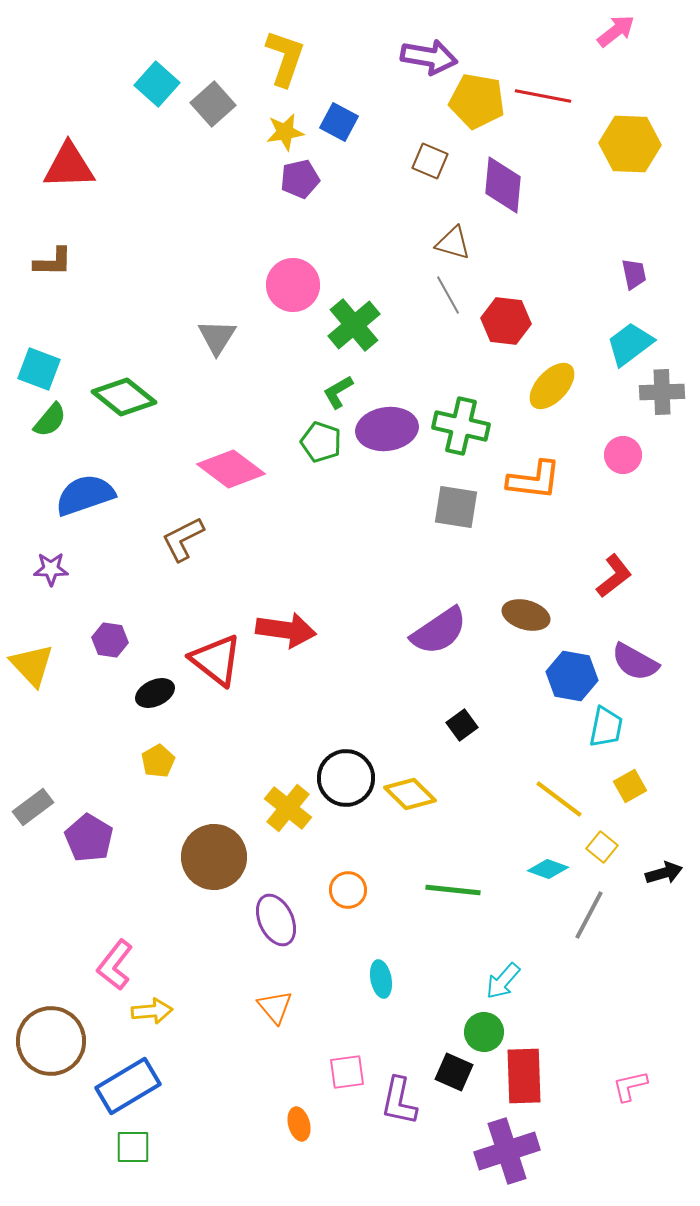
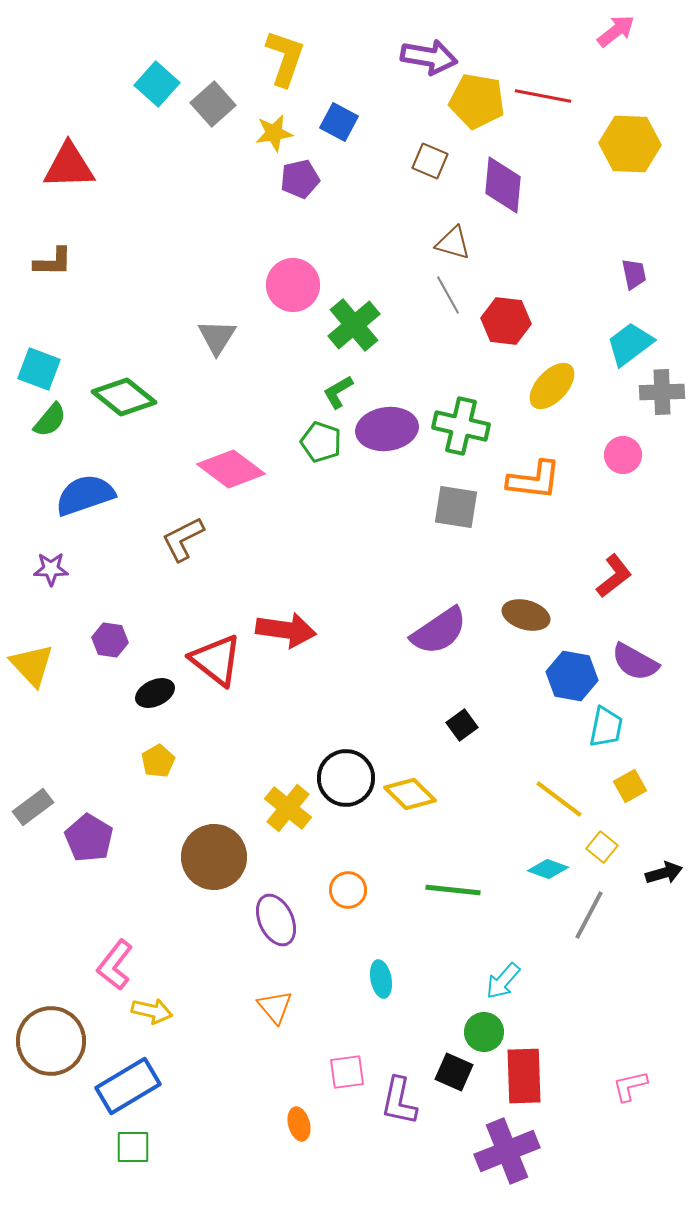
yellow star at (285, 132): moved 11 px left, 1 px down
yellow arrow at (152, 1011): rotated 18 degrees clockwise
purple cross at (507, 1151): rotated 4 degrees counterclockwise
